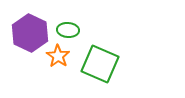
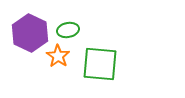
green ellipse: rotated 15 degrees counterclockwise
green square: rotated 18 degrees counterclockwise
